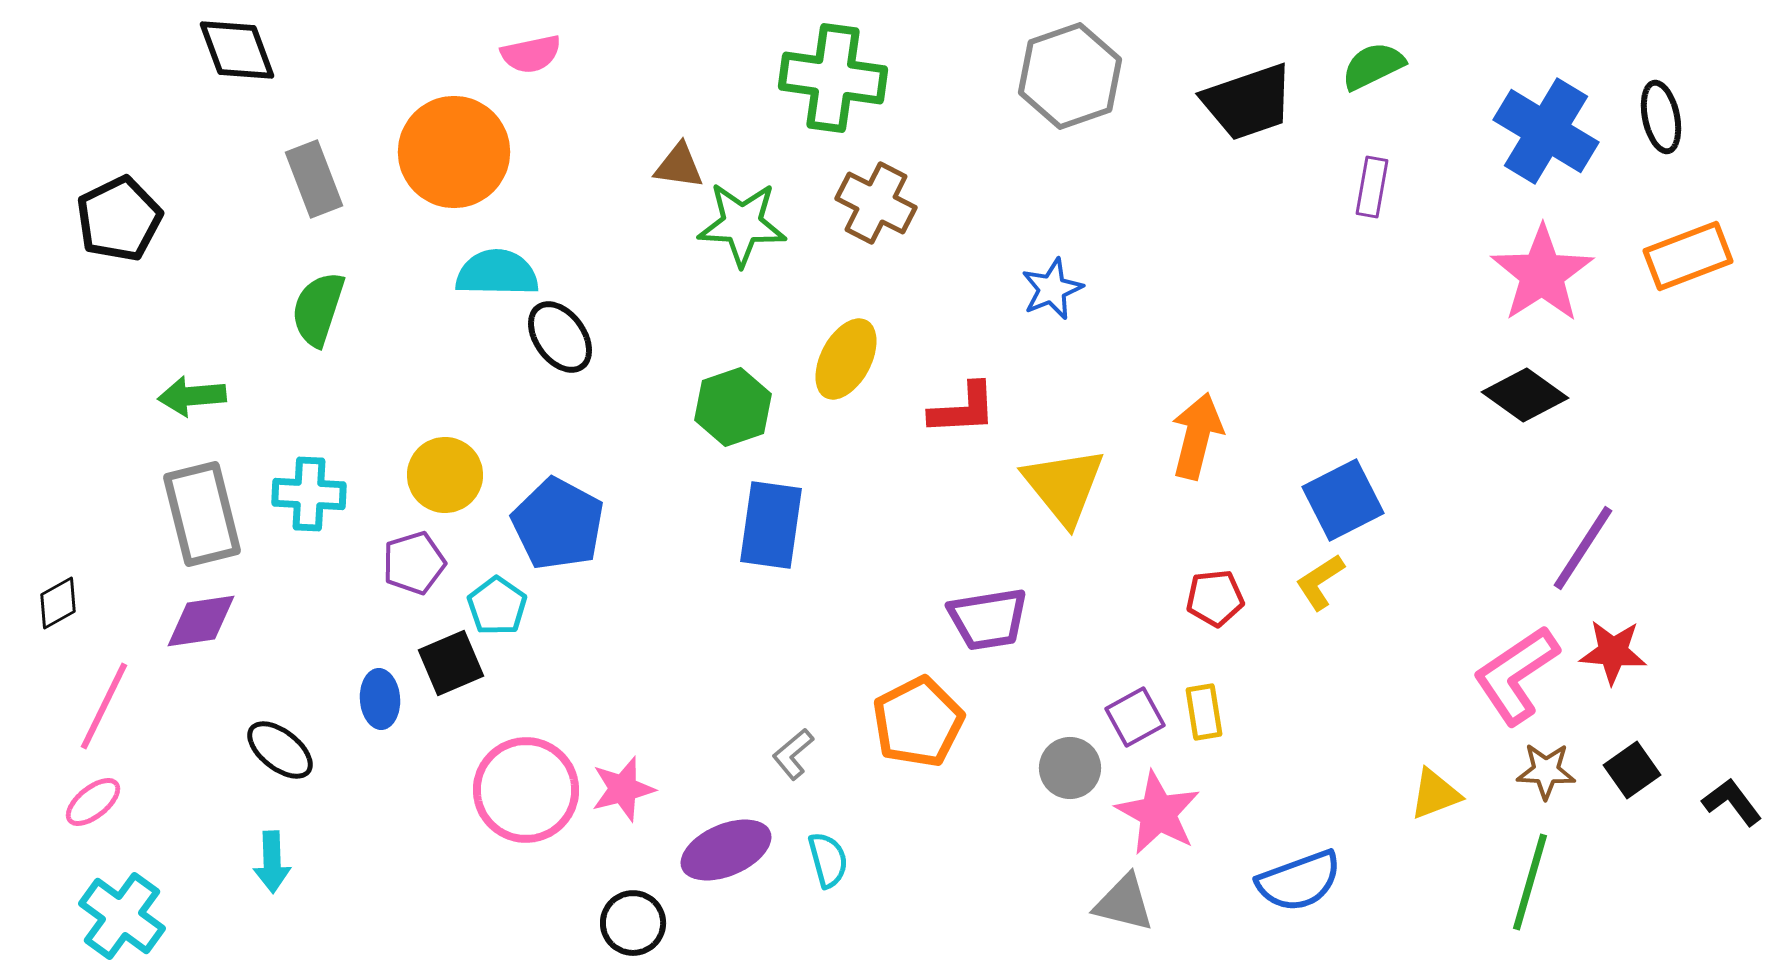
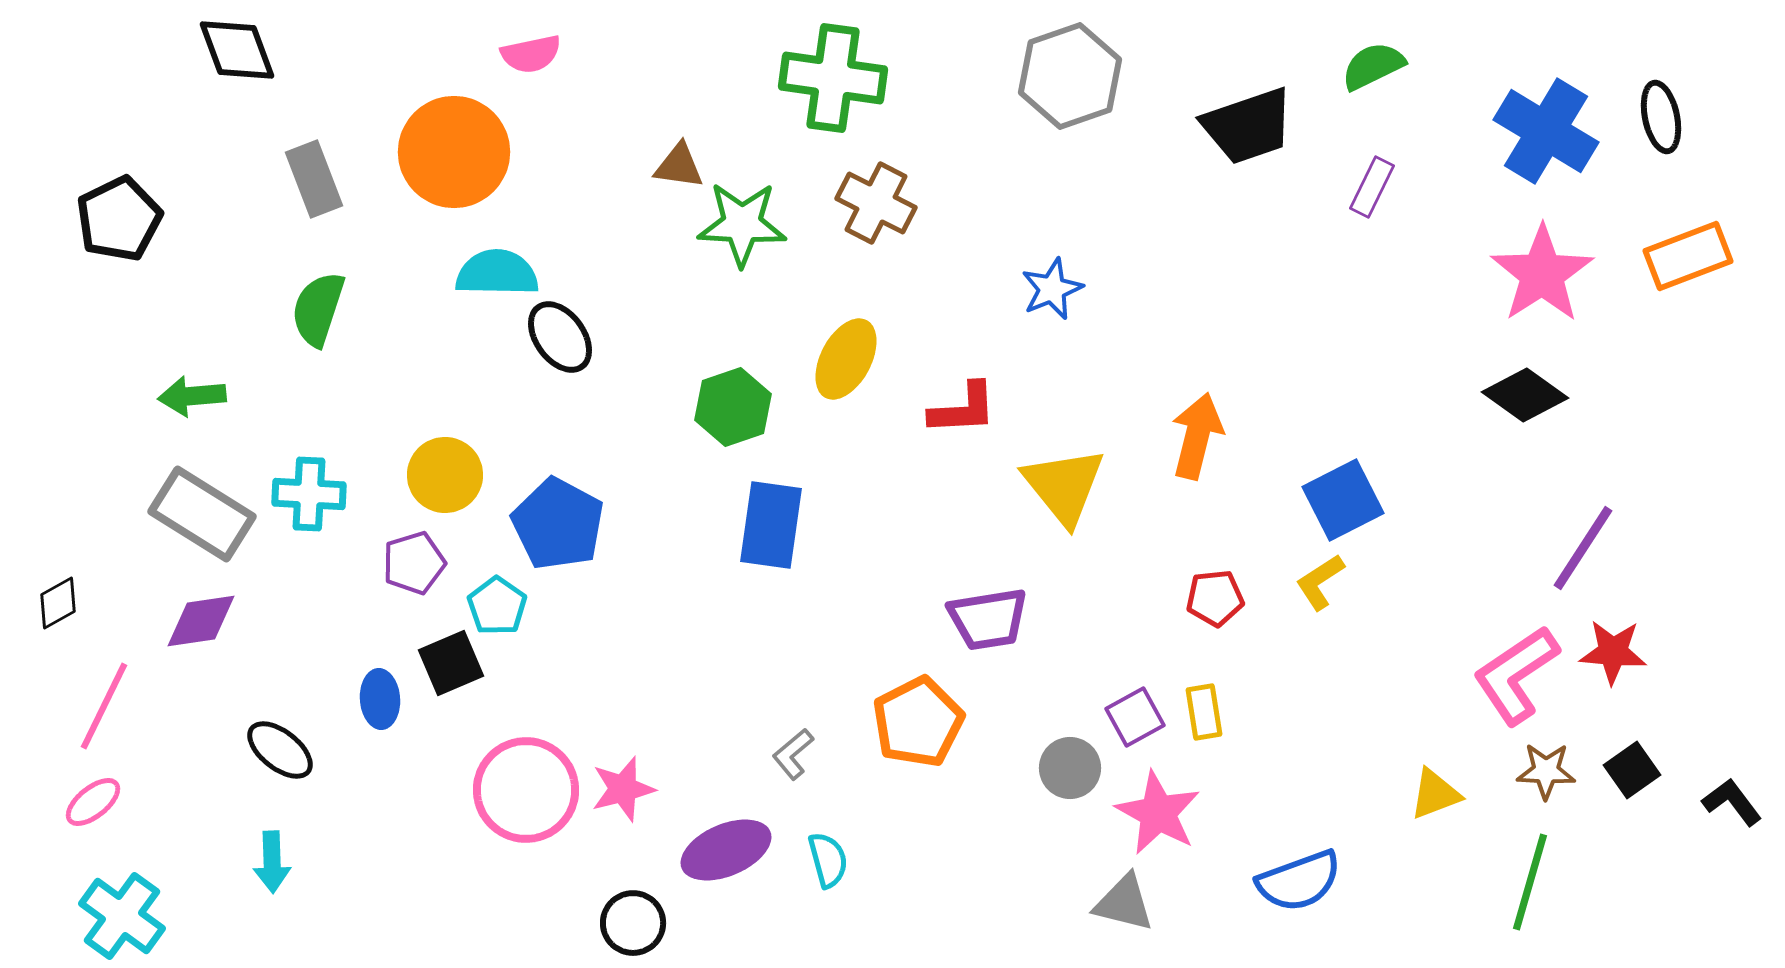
black trapezoid at (1248, 102): moved 24 px down
purple rectangle at (1372, 187): rotated 16 degrees clockwise
gray rectangle at (202, 514): rotated 44 degrees counterclockwise
